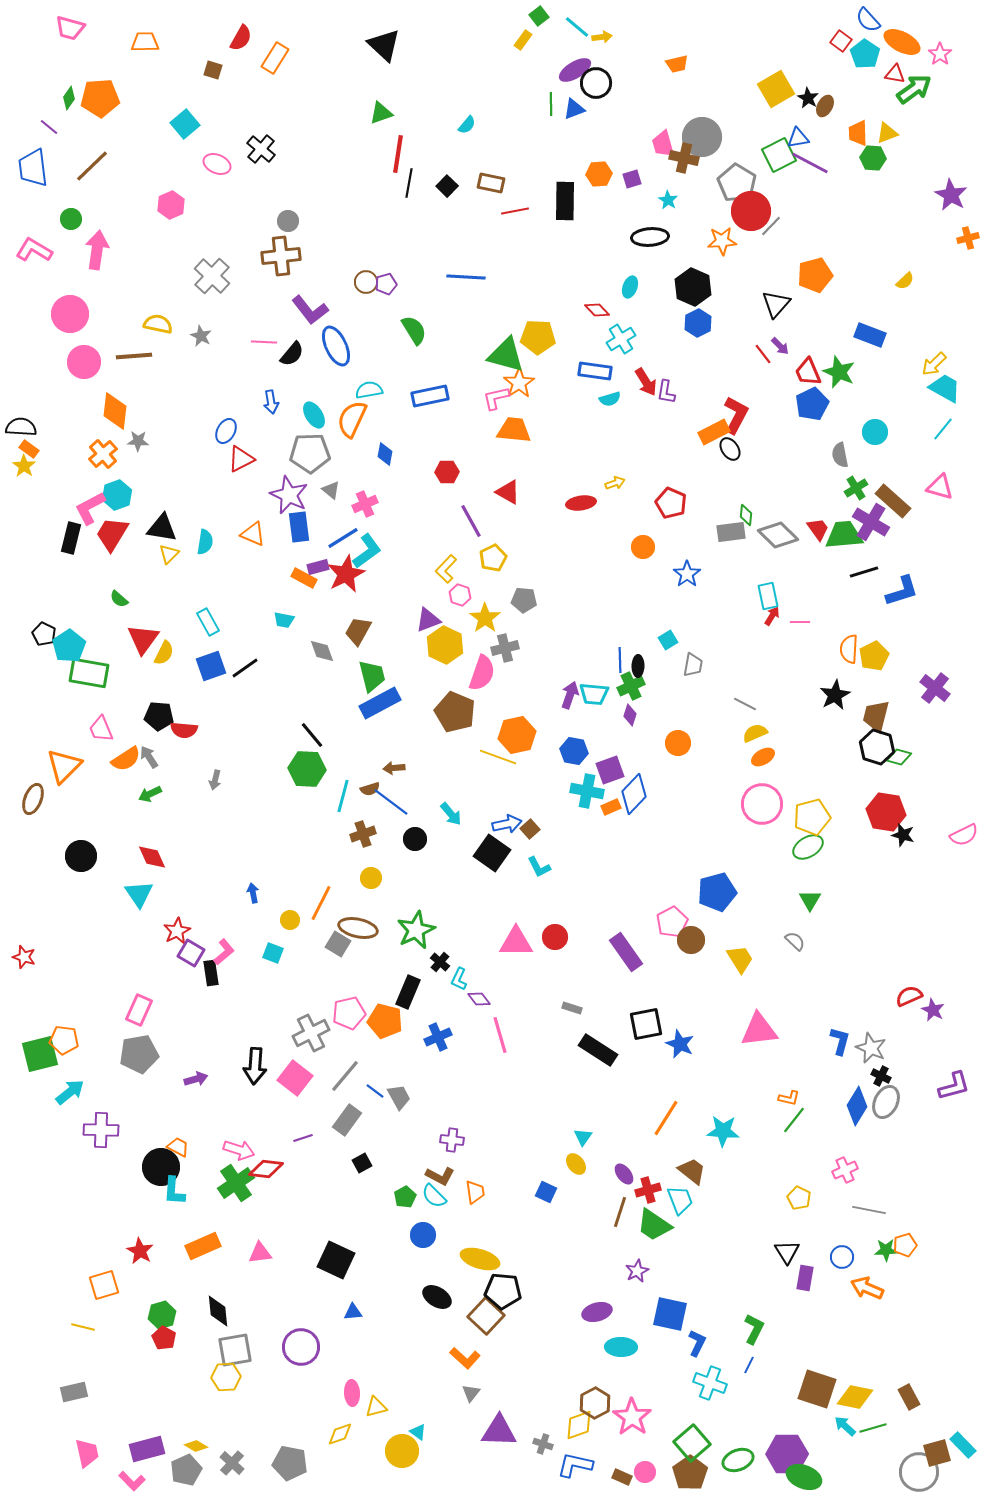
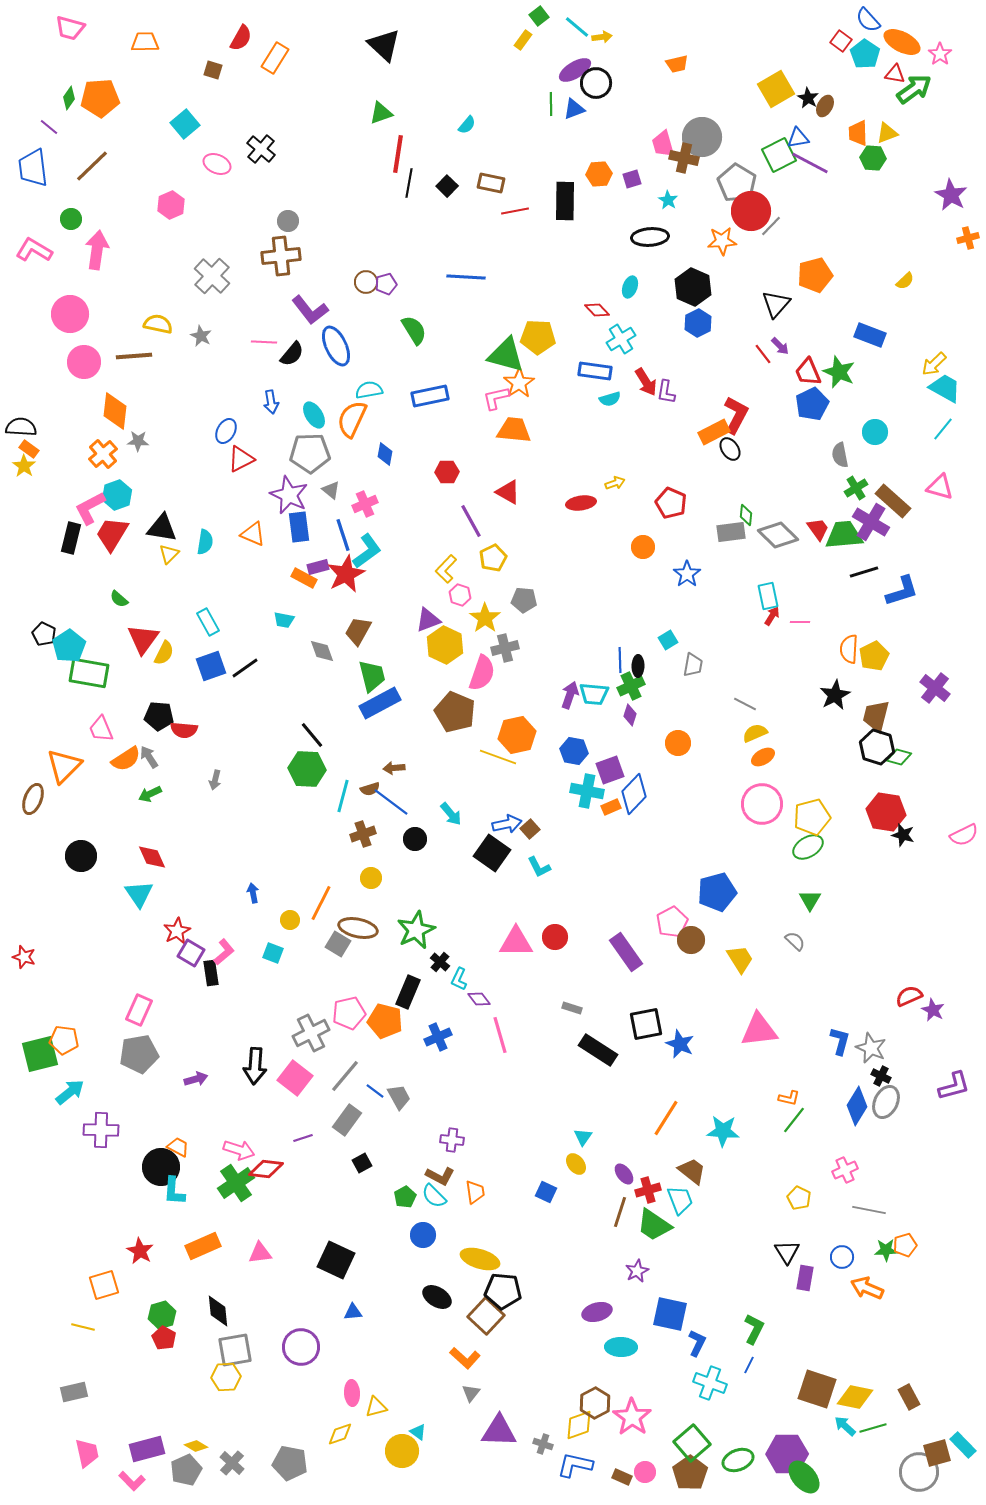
blue line at (343, 538): moved 3 px up; rotated 76 degrees counterclockwise
green ellipse at (804, 1477): rotated 28 degrees clockwise
